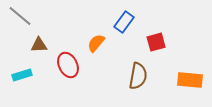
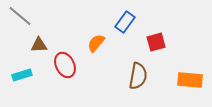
blue rectangle: moved 1 px right
red ellipse: moved 3 px left
